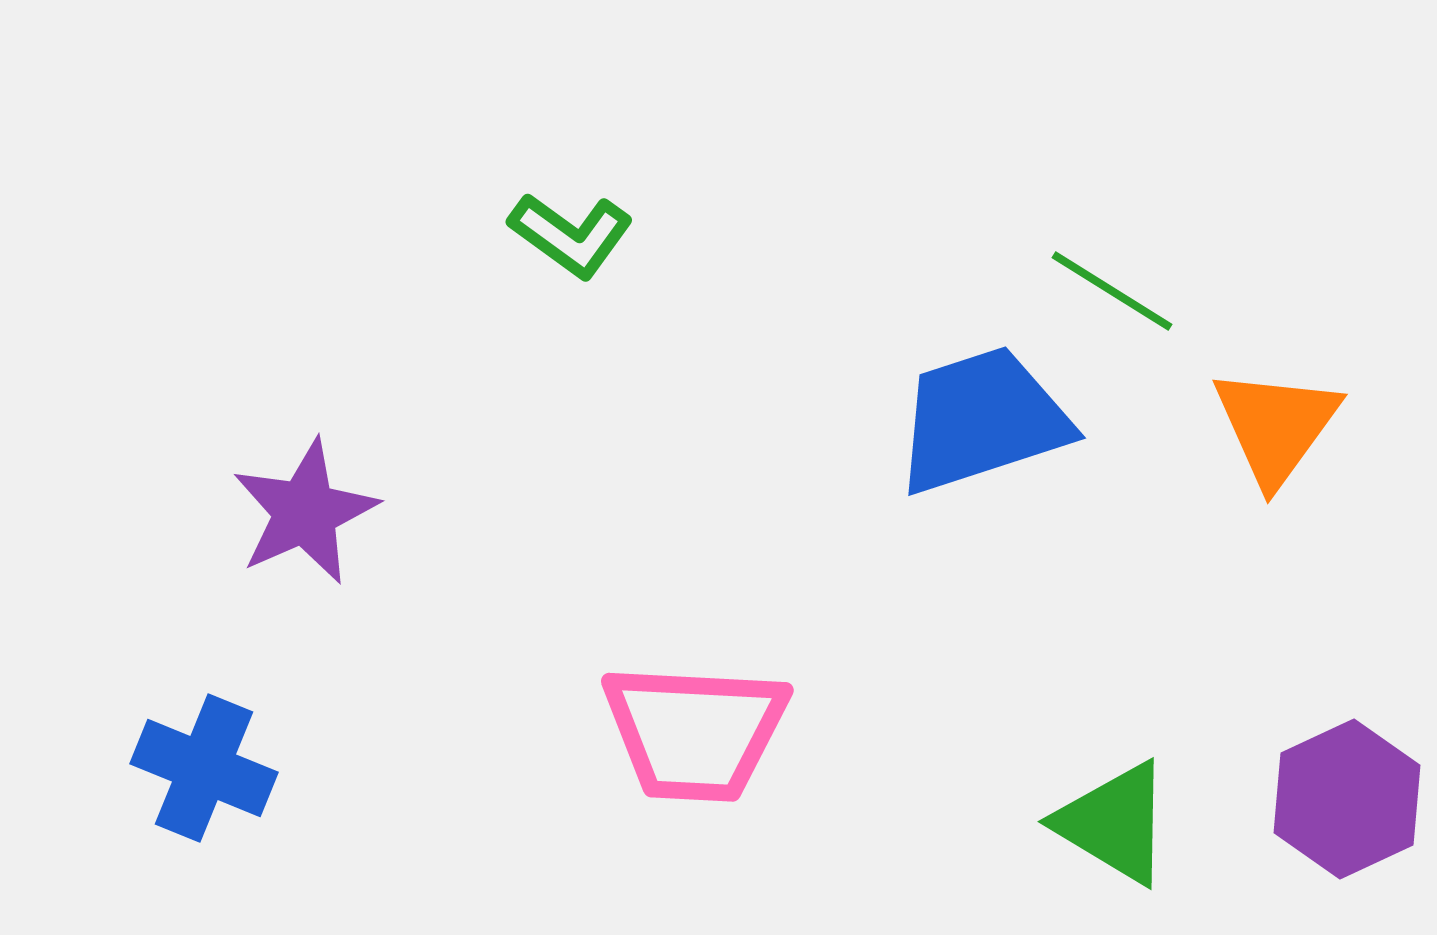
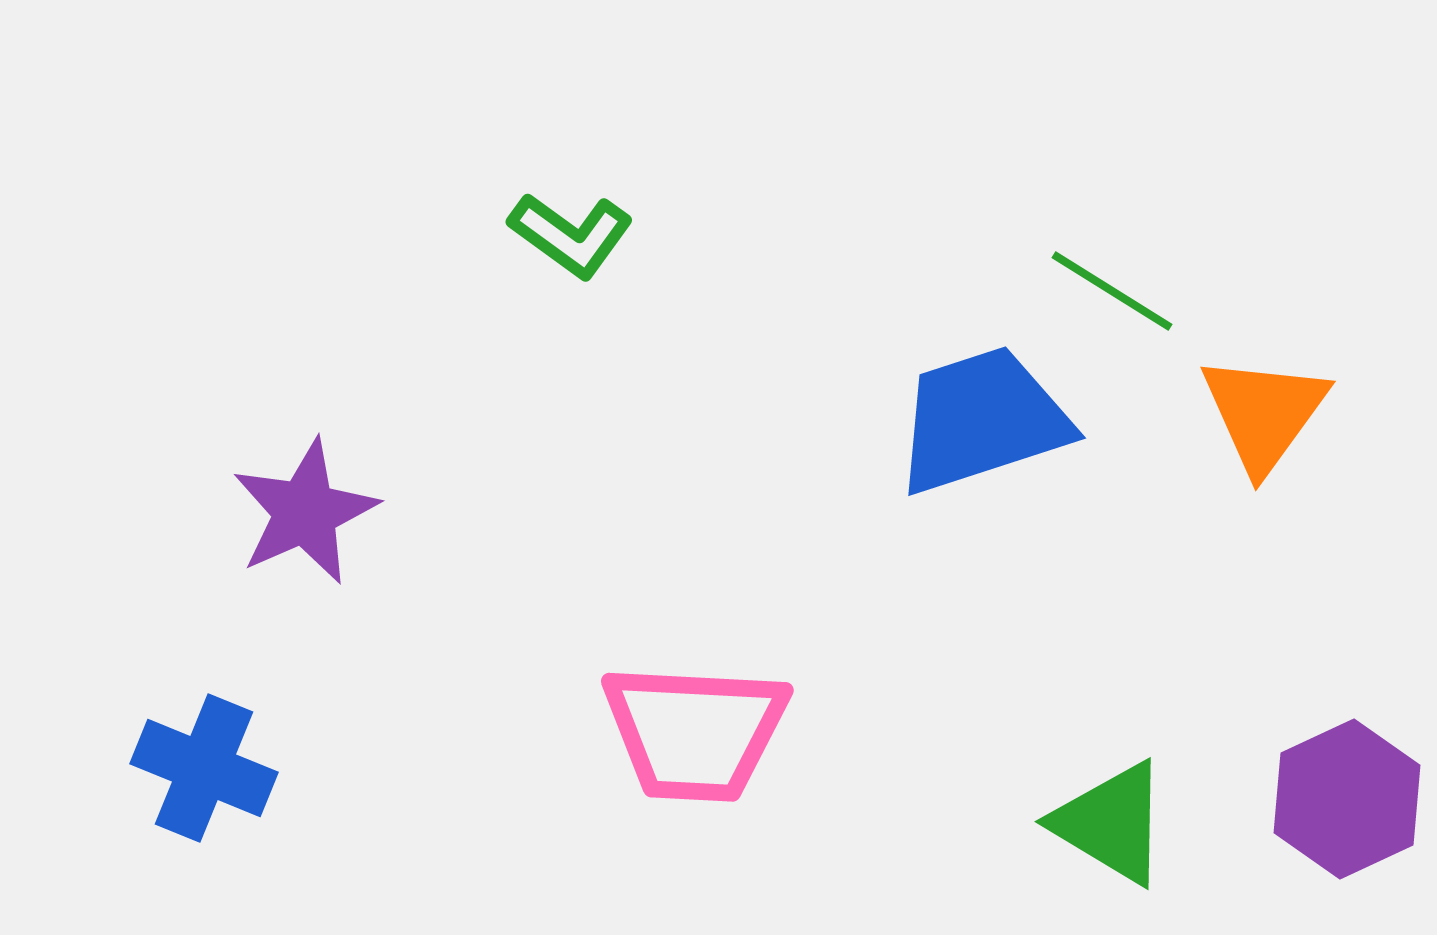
orange triangle: moved 12 px left, 13 px up
green triangle: moved 3 px left
